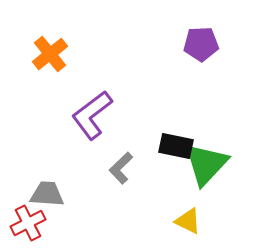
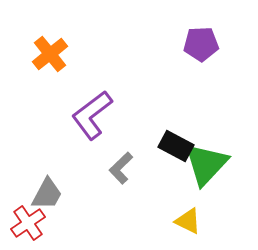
black rectangle: rotated 16 degrees clockwise
gray trapezoid: rotated 114 degrees clockwise
red cross: rotated 8 degrees counterclockwise
